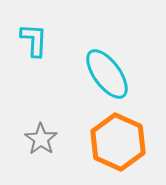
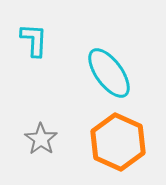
cyan ellipse: moved 2 px right, 1 px up
